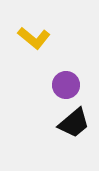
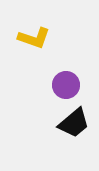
yellow L-shape: rotated 20 degrees counterclockwise
